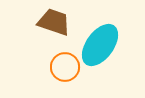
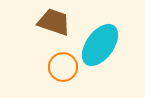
orange circle: moved 2 px left
